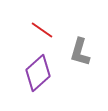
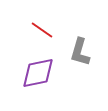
purple diamond: rotated 30 degrees clockwise
